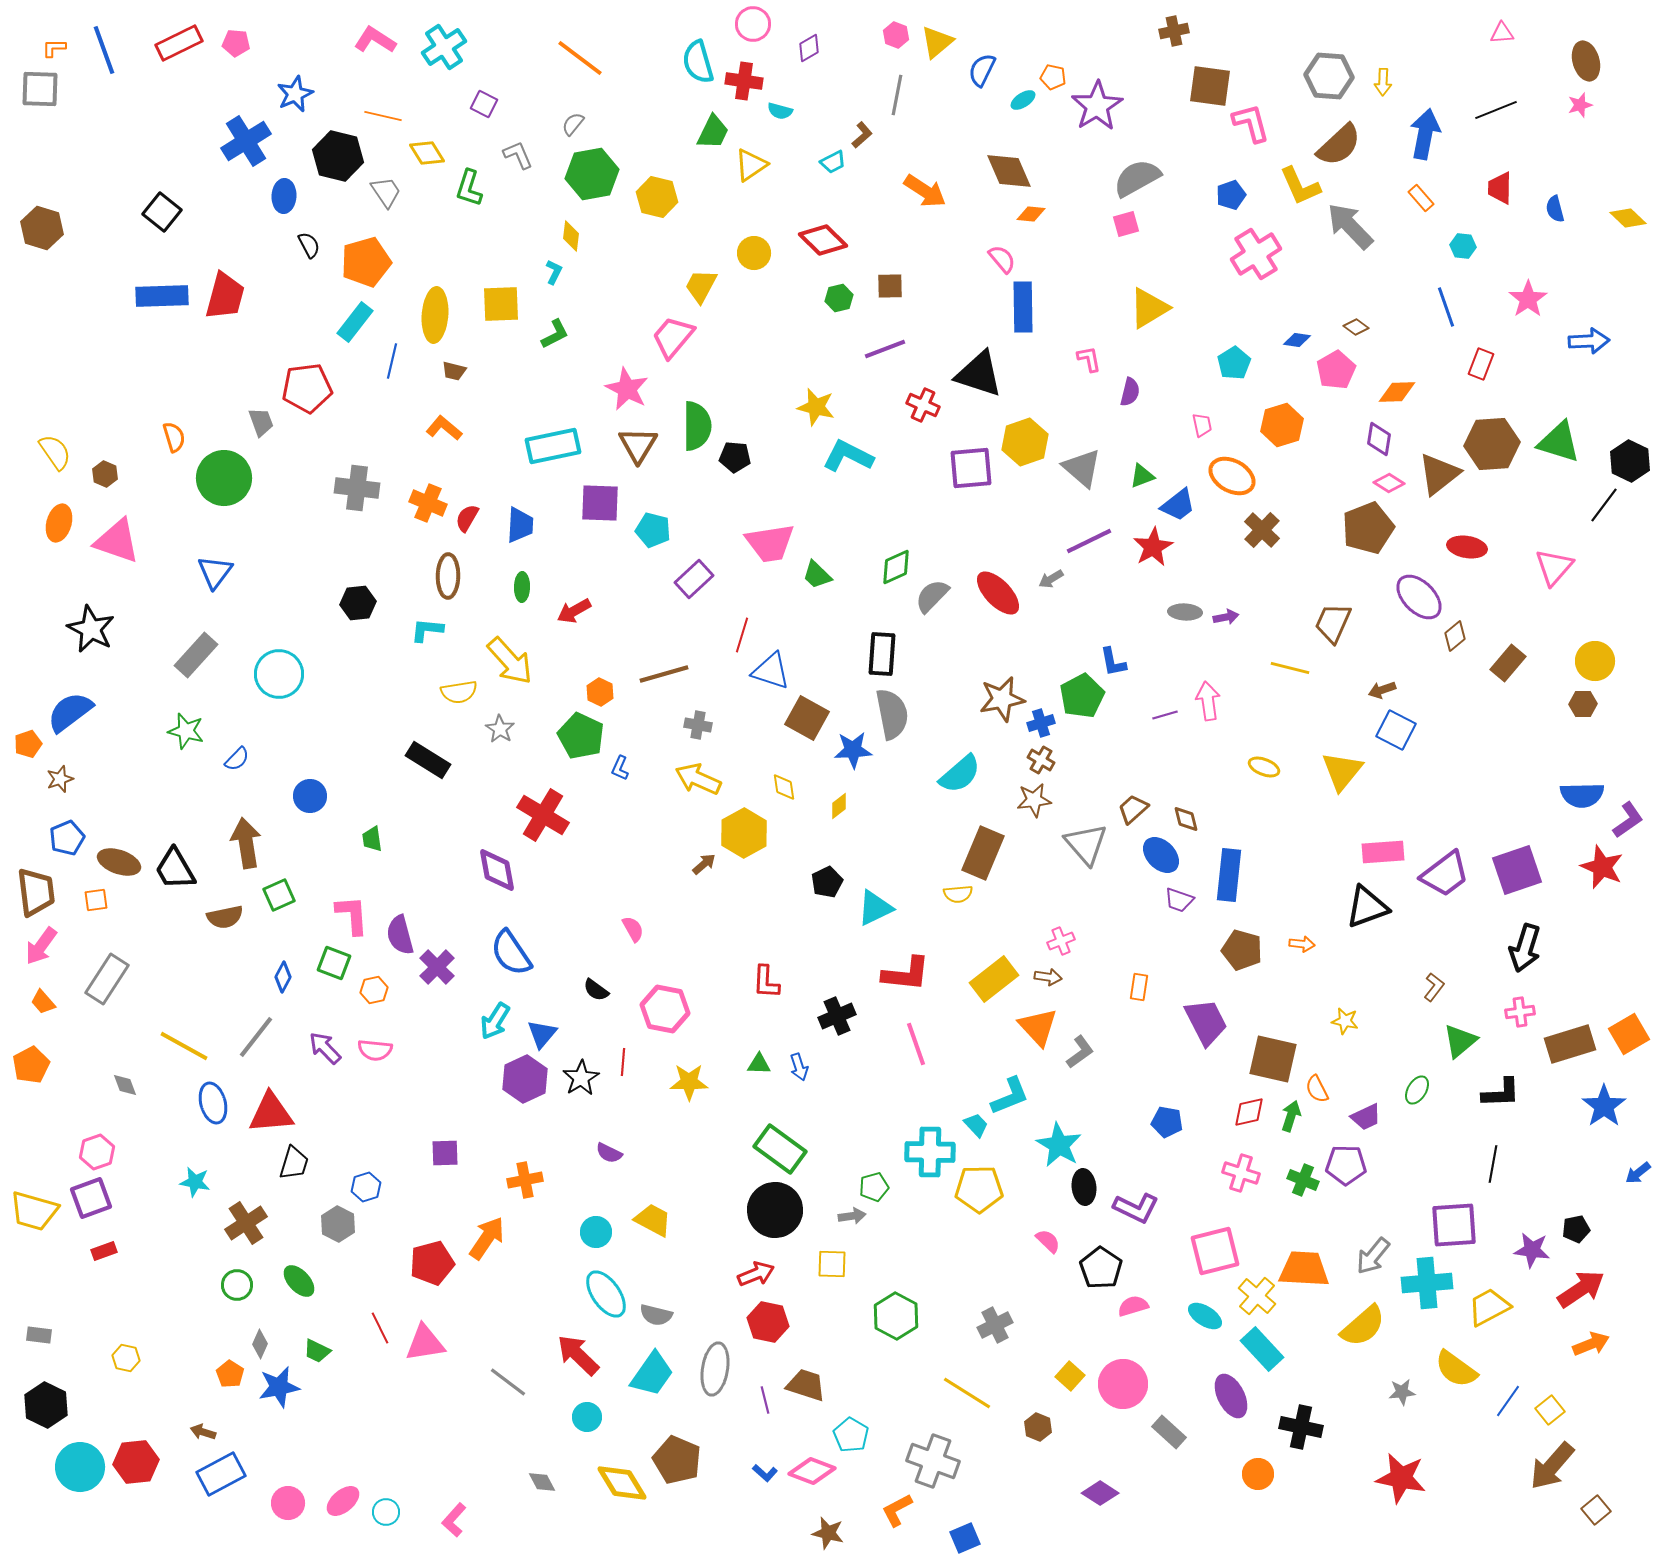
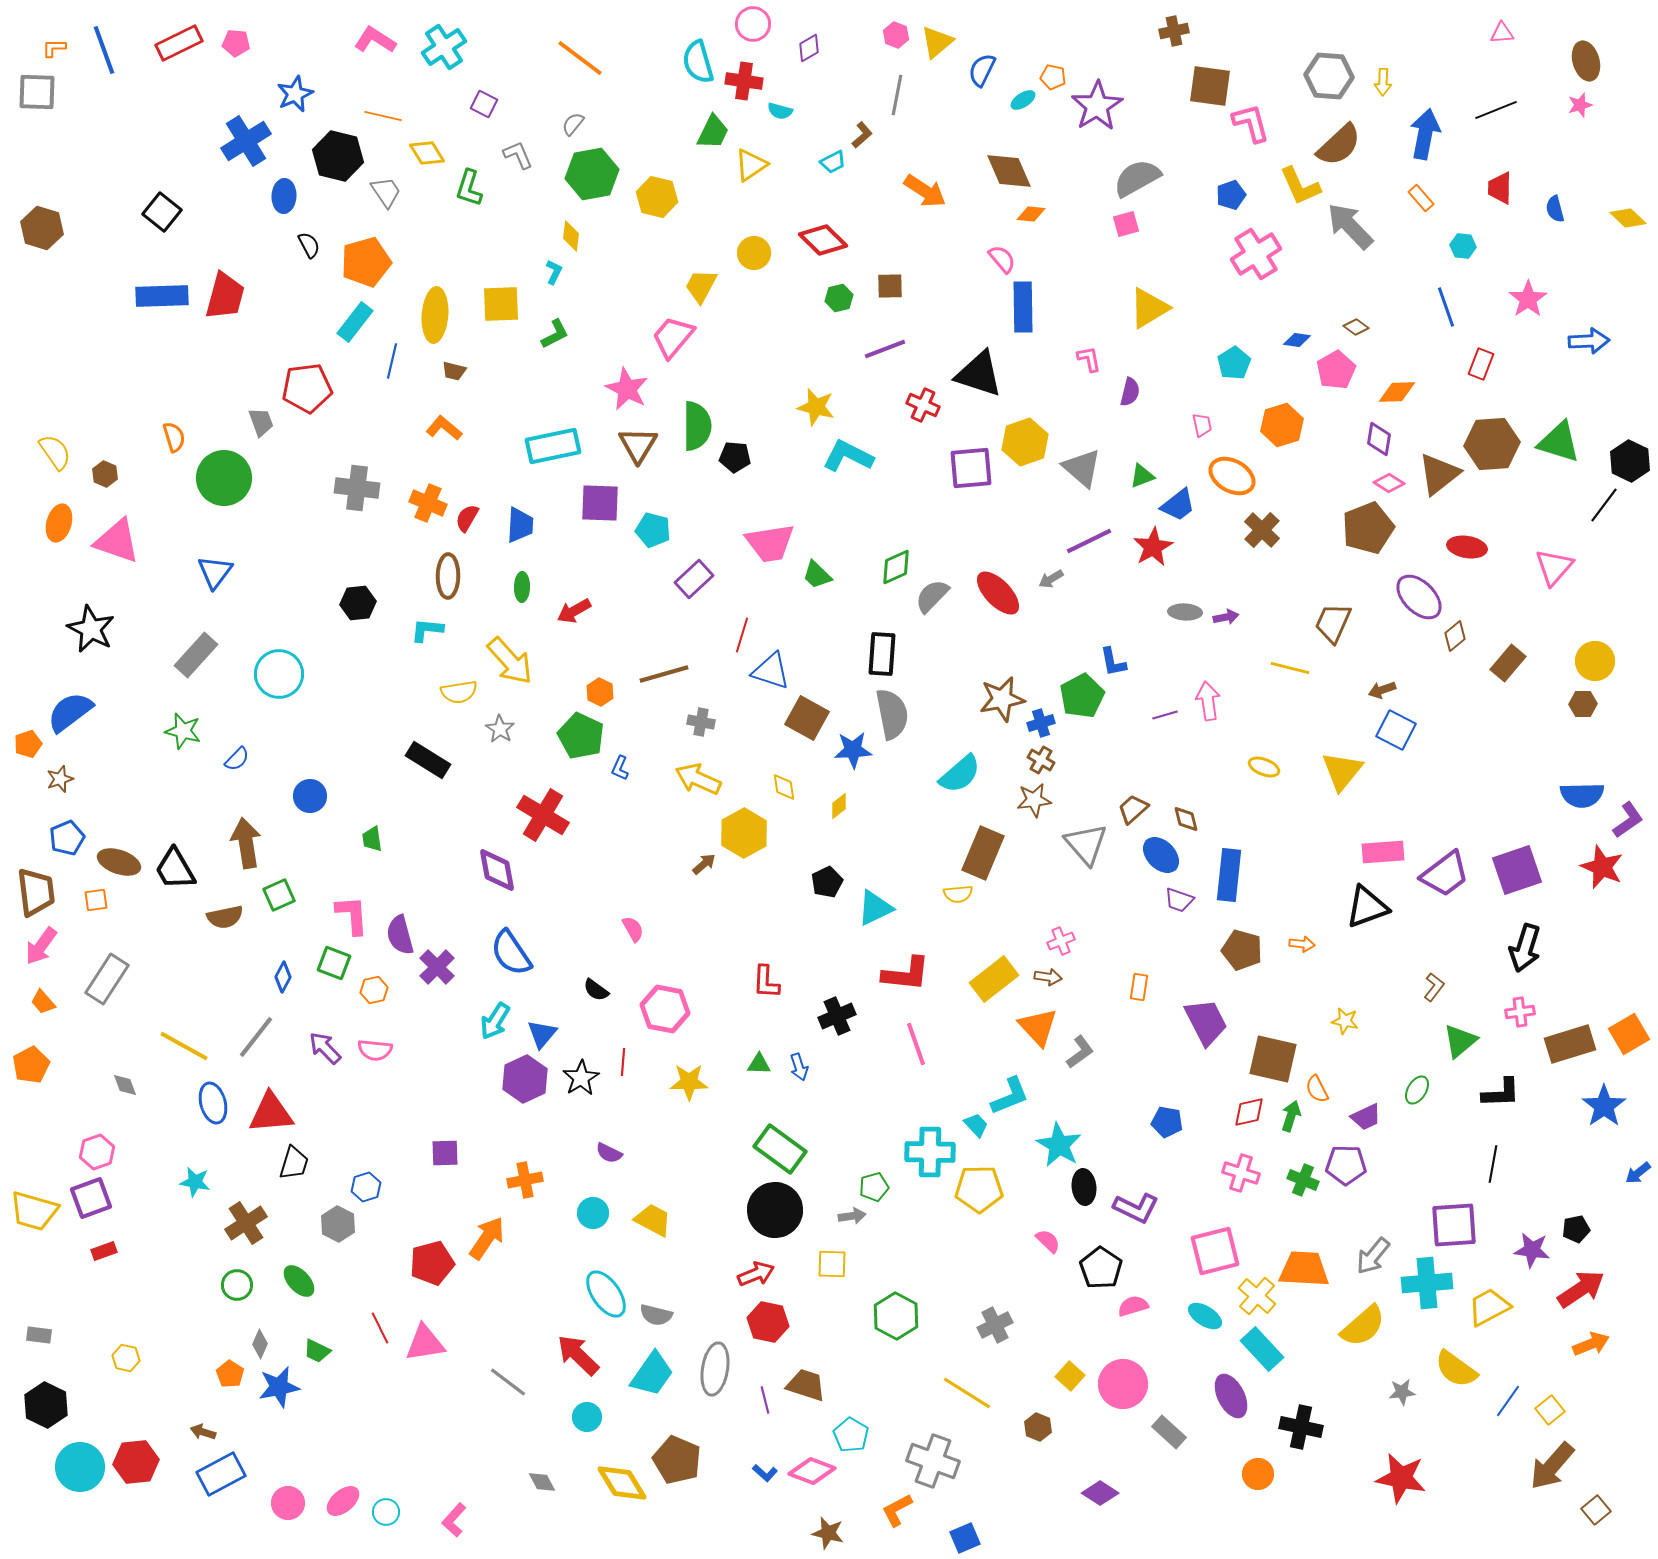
gray square at (40, 89): moved 3 px left, 3 px down
gray cross at (698, 725): moved 3 px right, 3 px up
green star at (186, 731): moved 3 px left
cyan circle at (596, 1232): moved 3 px left, 19 px up
